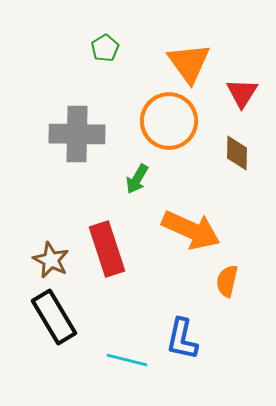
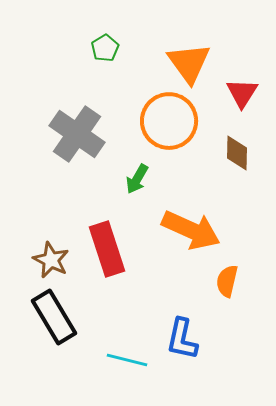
gray cross: rotated 34 degrees clockwise
